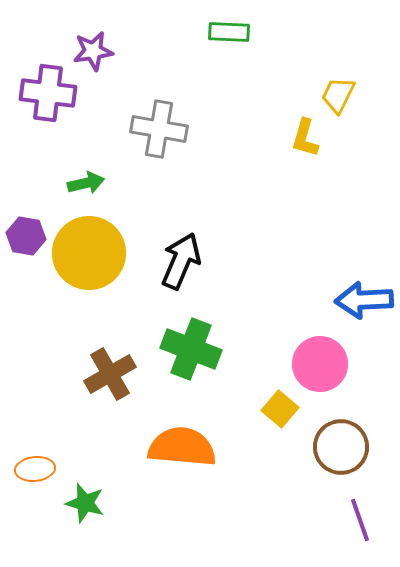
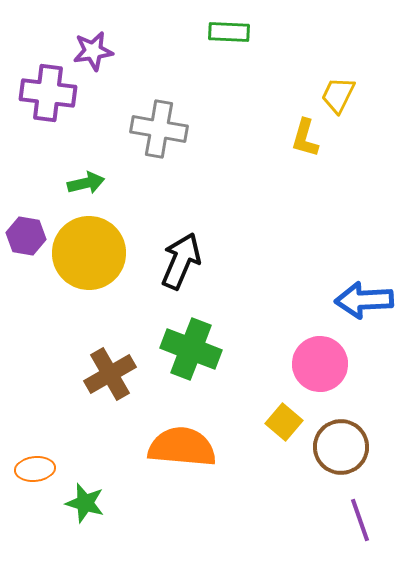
yellow square: moved 4 px right, 13 px down
